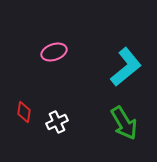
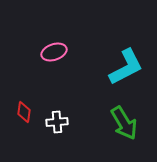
cyan L-shape: rotated 12 degrees clockwise
white cross: rotated 20 degrees clockwise
